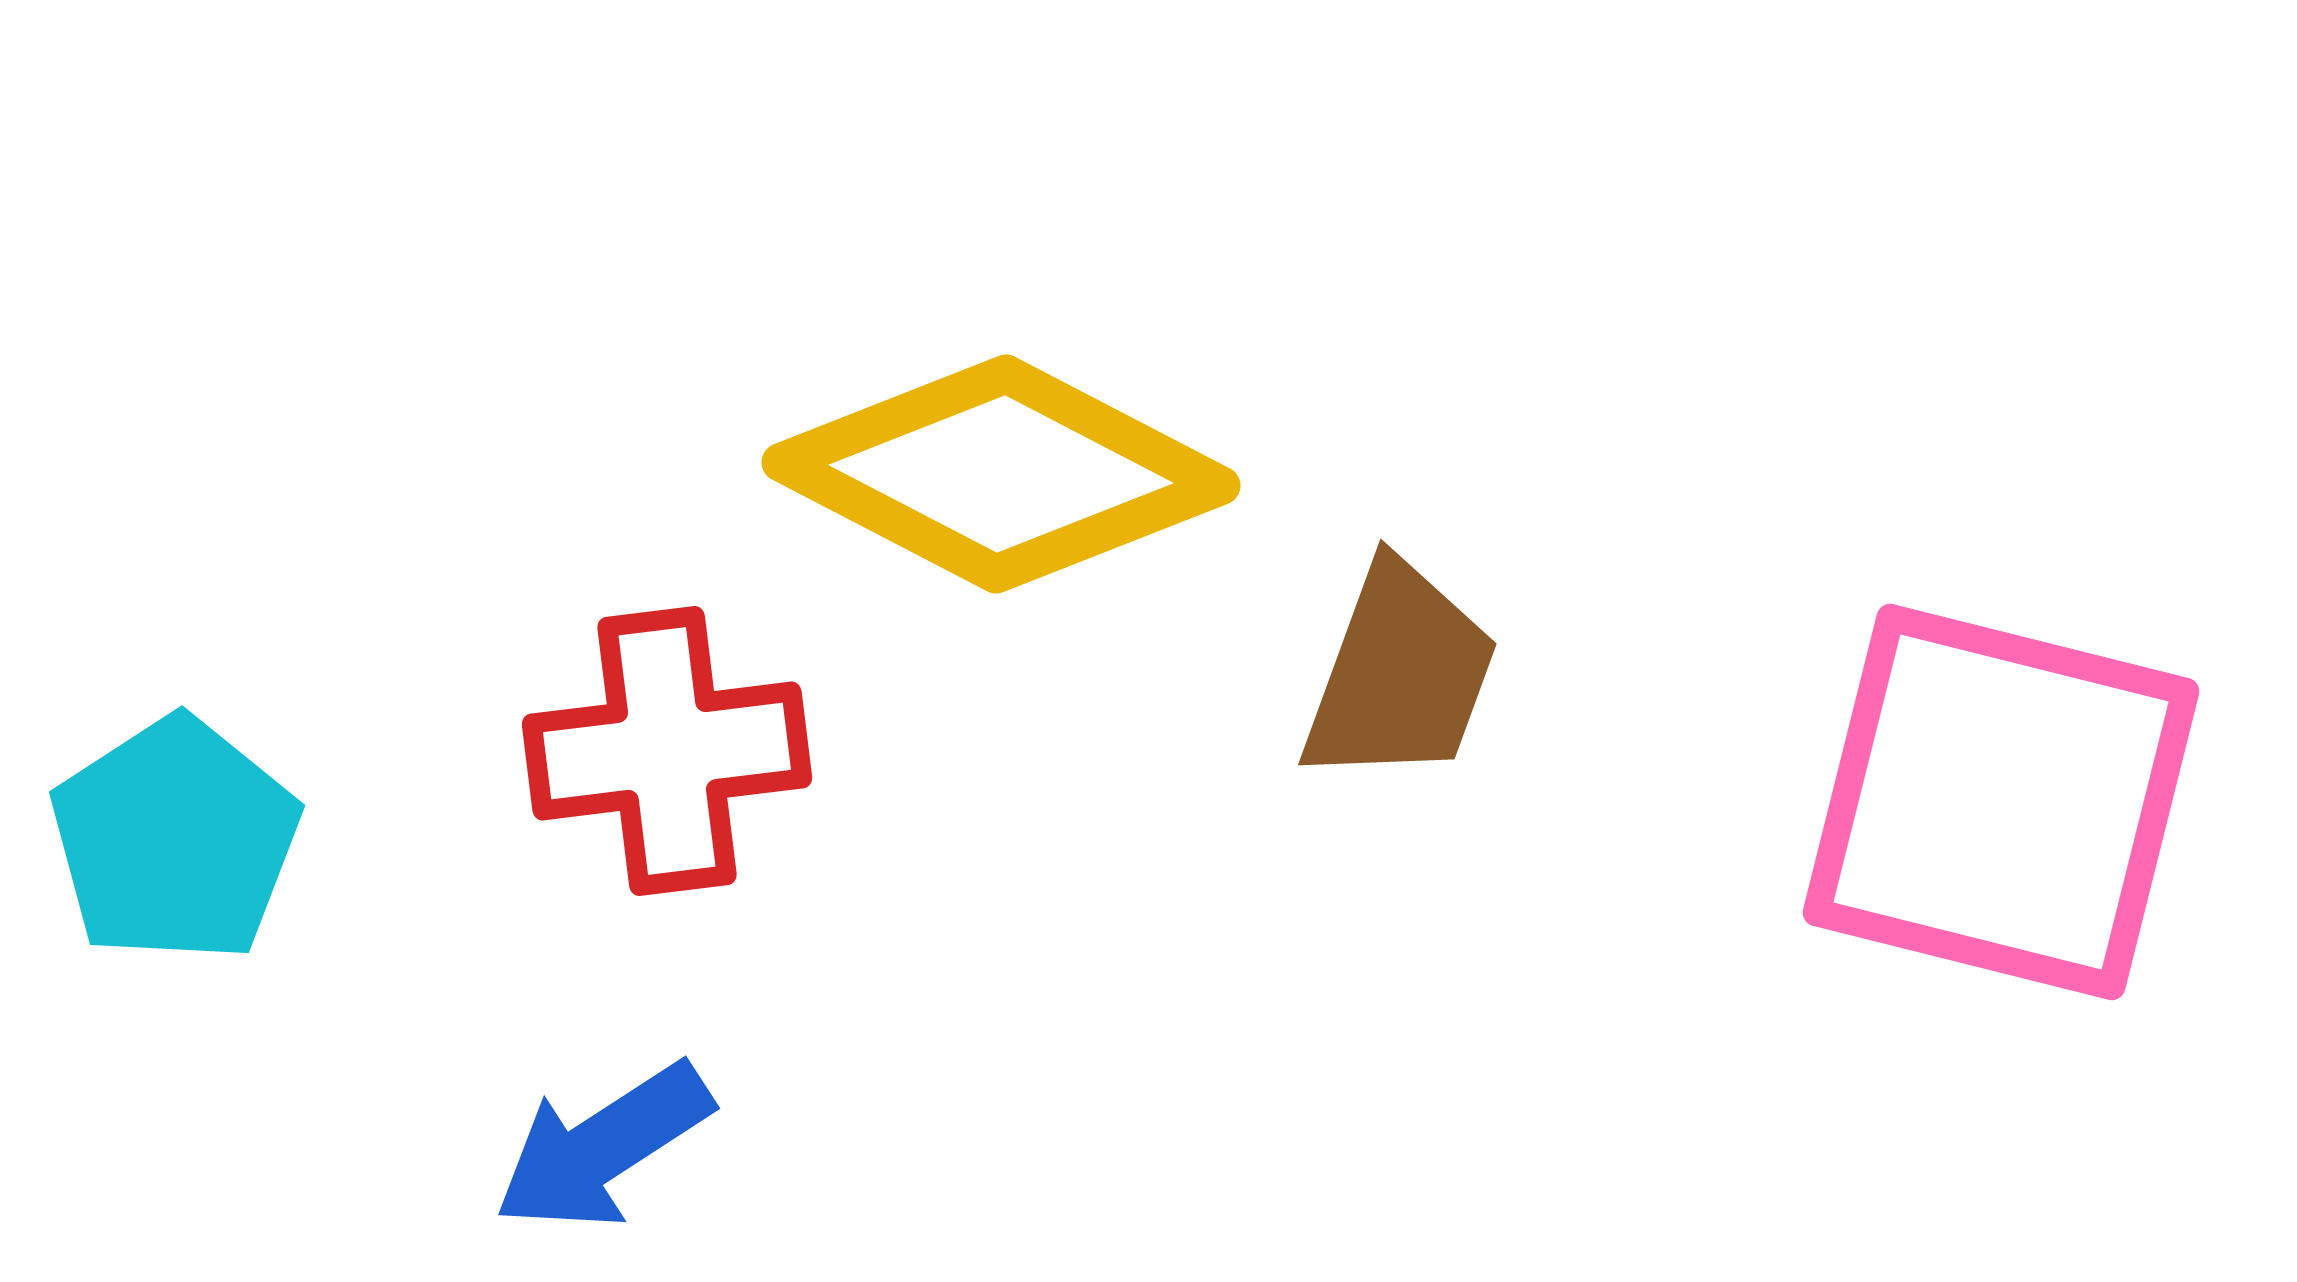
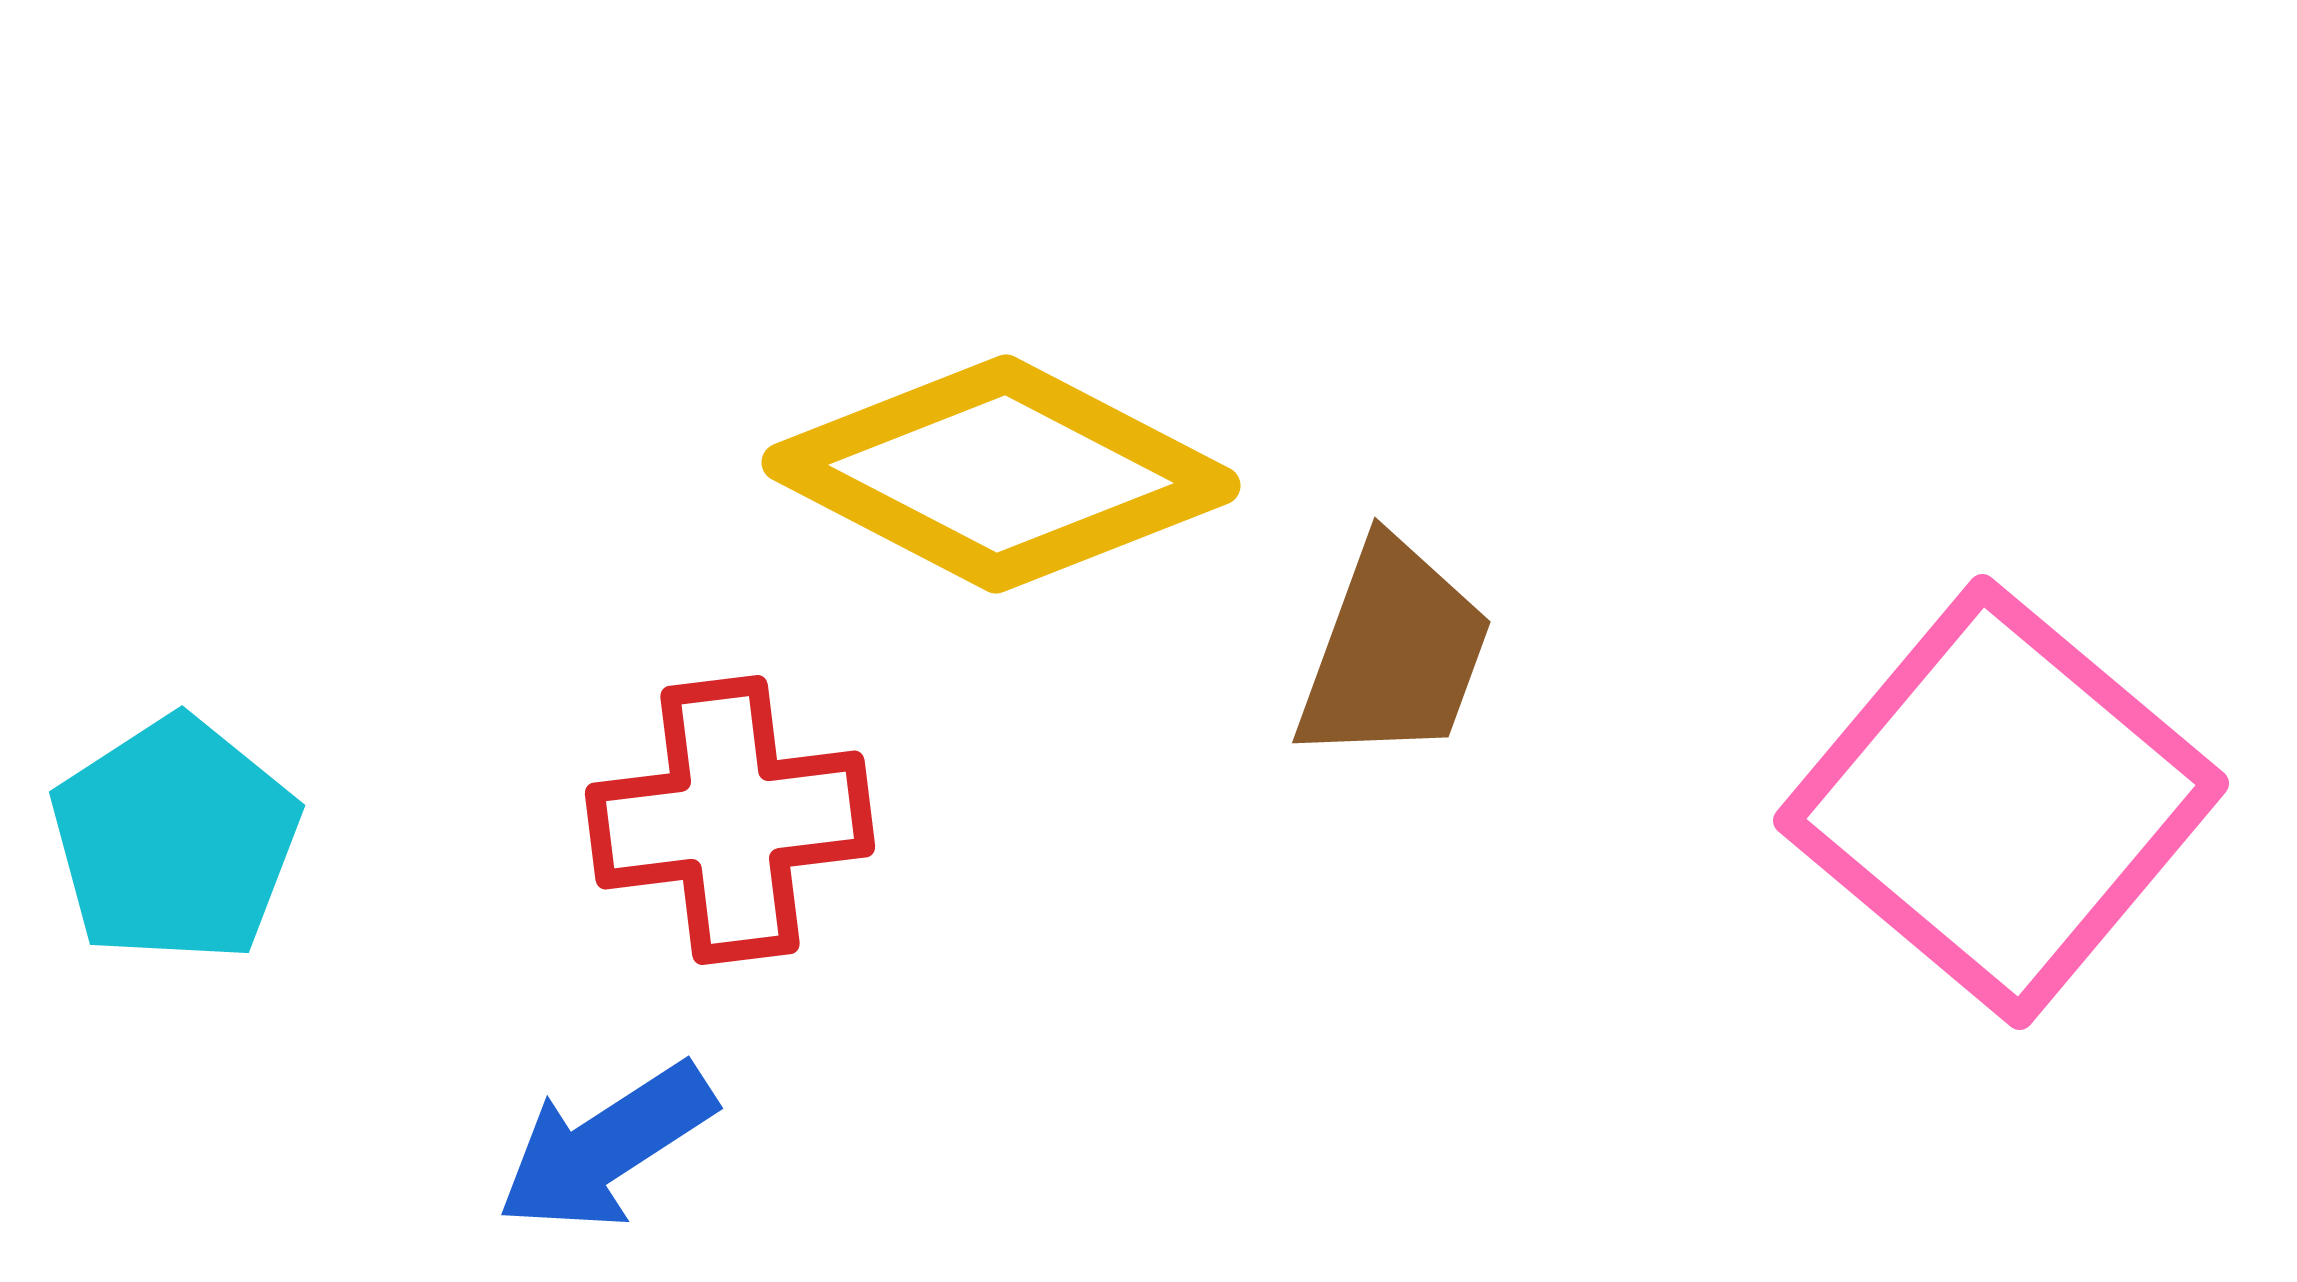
brown trapezoid: moved 6 px left, 22 px up
red cross: moved 63 px right, 69 px down
pink square: rotated 26 degrees clockwise
blue arrow: moved 3 px right
